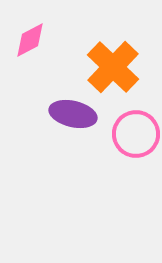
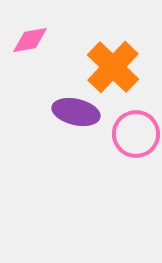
pink diamond: rotated 18 degrees clockwise
purple ellipse: moved 3 px right, 2 px up
